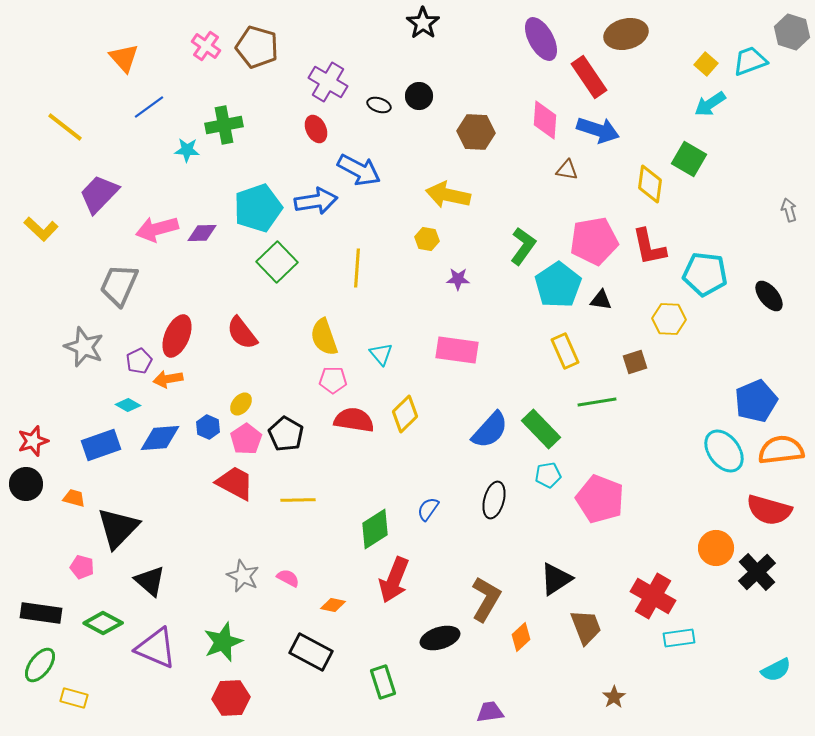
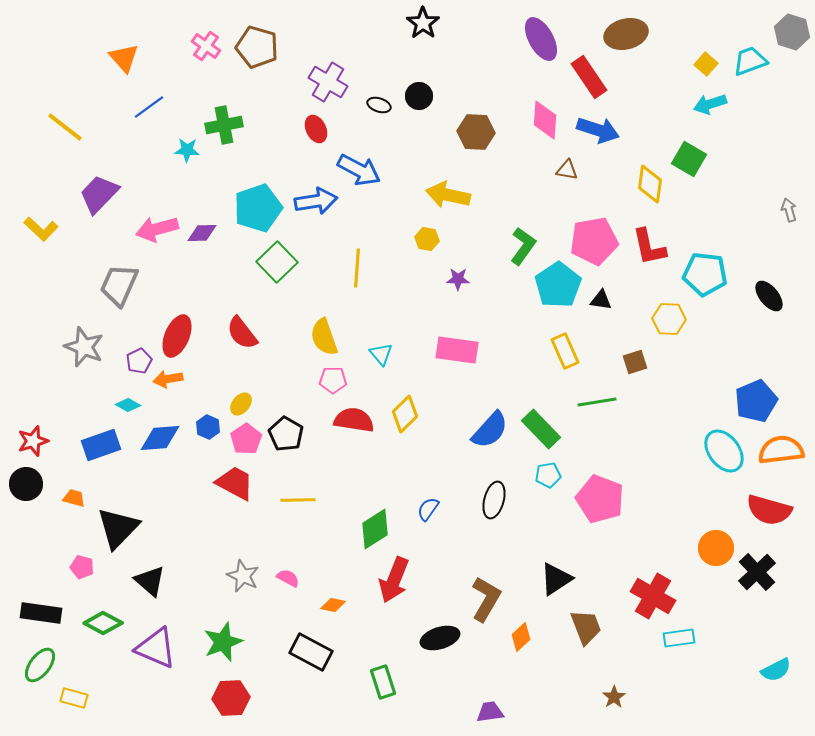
cyan arrow at (710, 104): rotated 16 degrees clockwise
